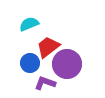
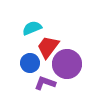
cyan semicircle: moved 3 px right, 4 px down
red trapezoid: rotated 15 degrees counterclockwise
